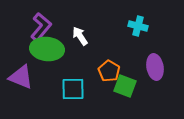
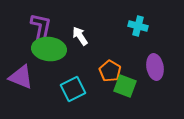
purple L-shape: rotated 28 degrees counterclockwise
green ellipse: moved 2 px right
orange pentagon: moved 1 px right
cyan square: rotated 25 degrees counterclockwise
